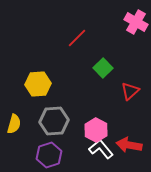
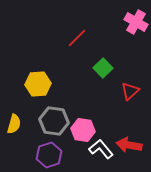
gray hexagon: rotated 12 degrees clockwise
pink hexagon: moved 13 px left; rotated 20 degrees counterclockwise
